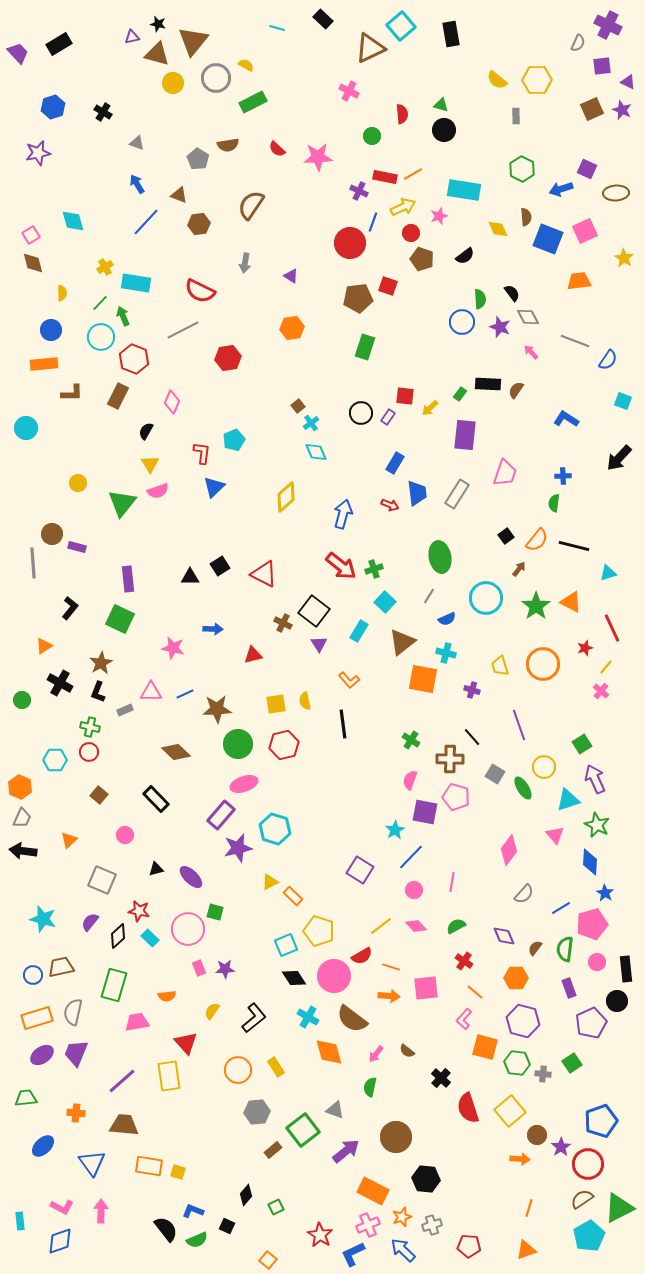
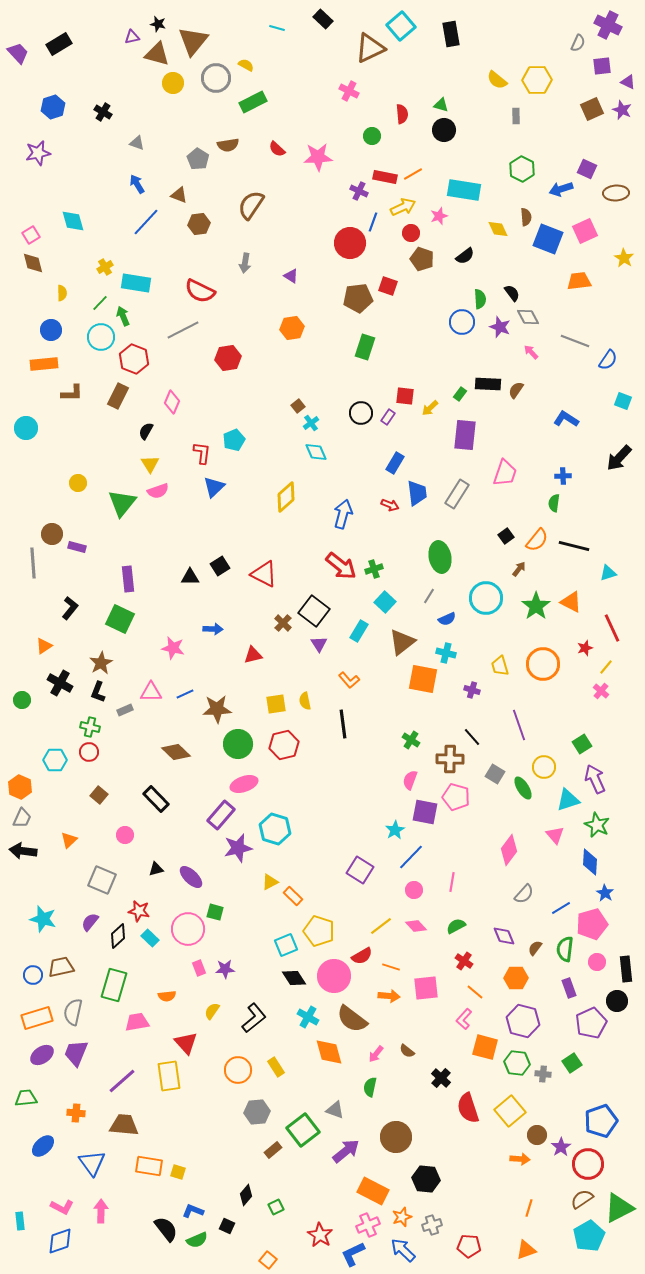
brown cross at (283, 623): rotated 18 degrees clockwise
